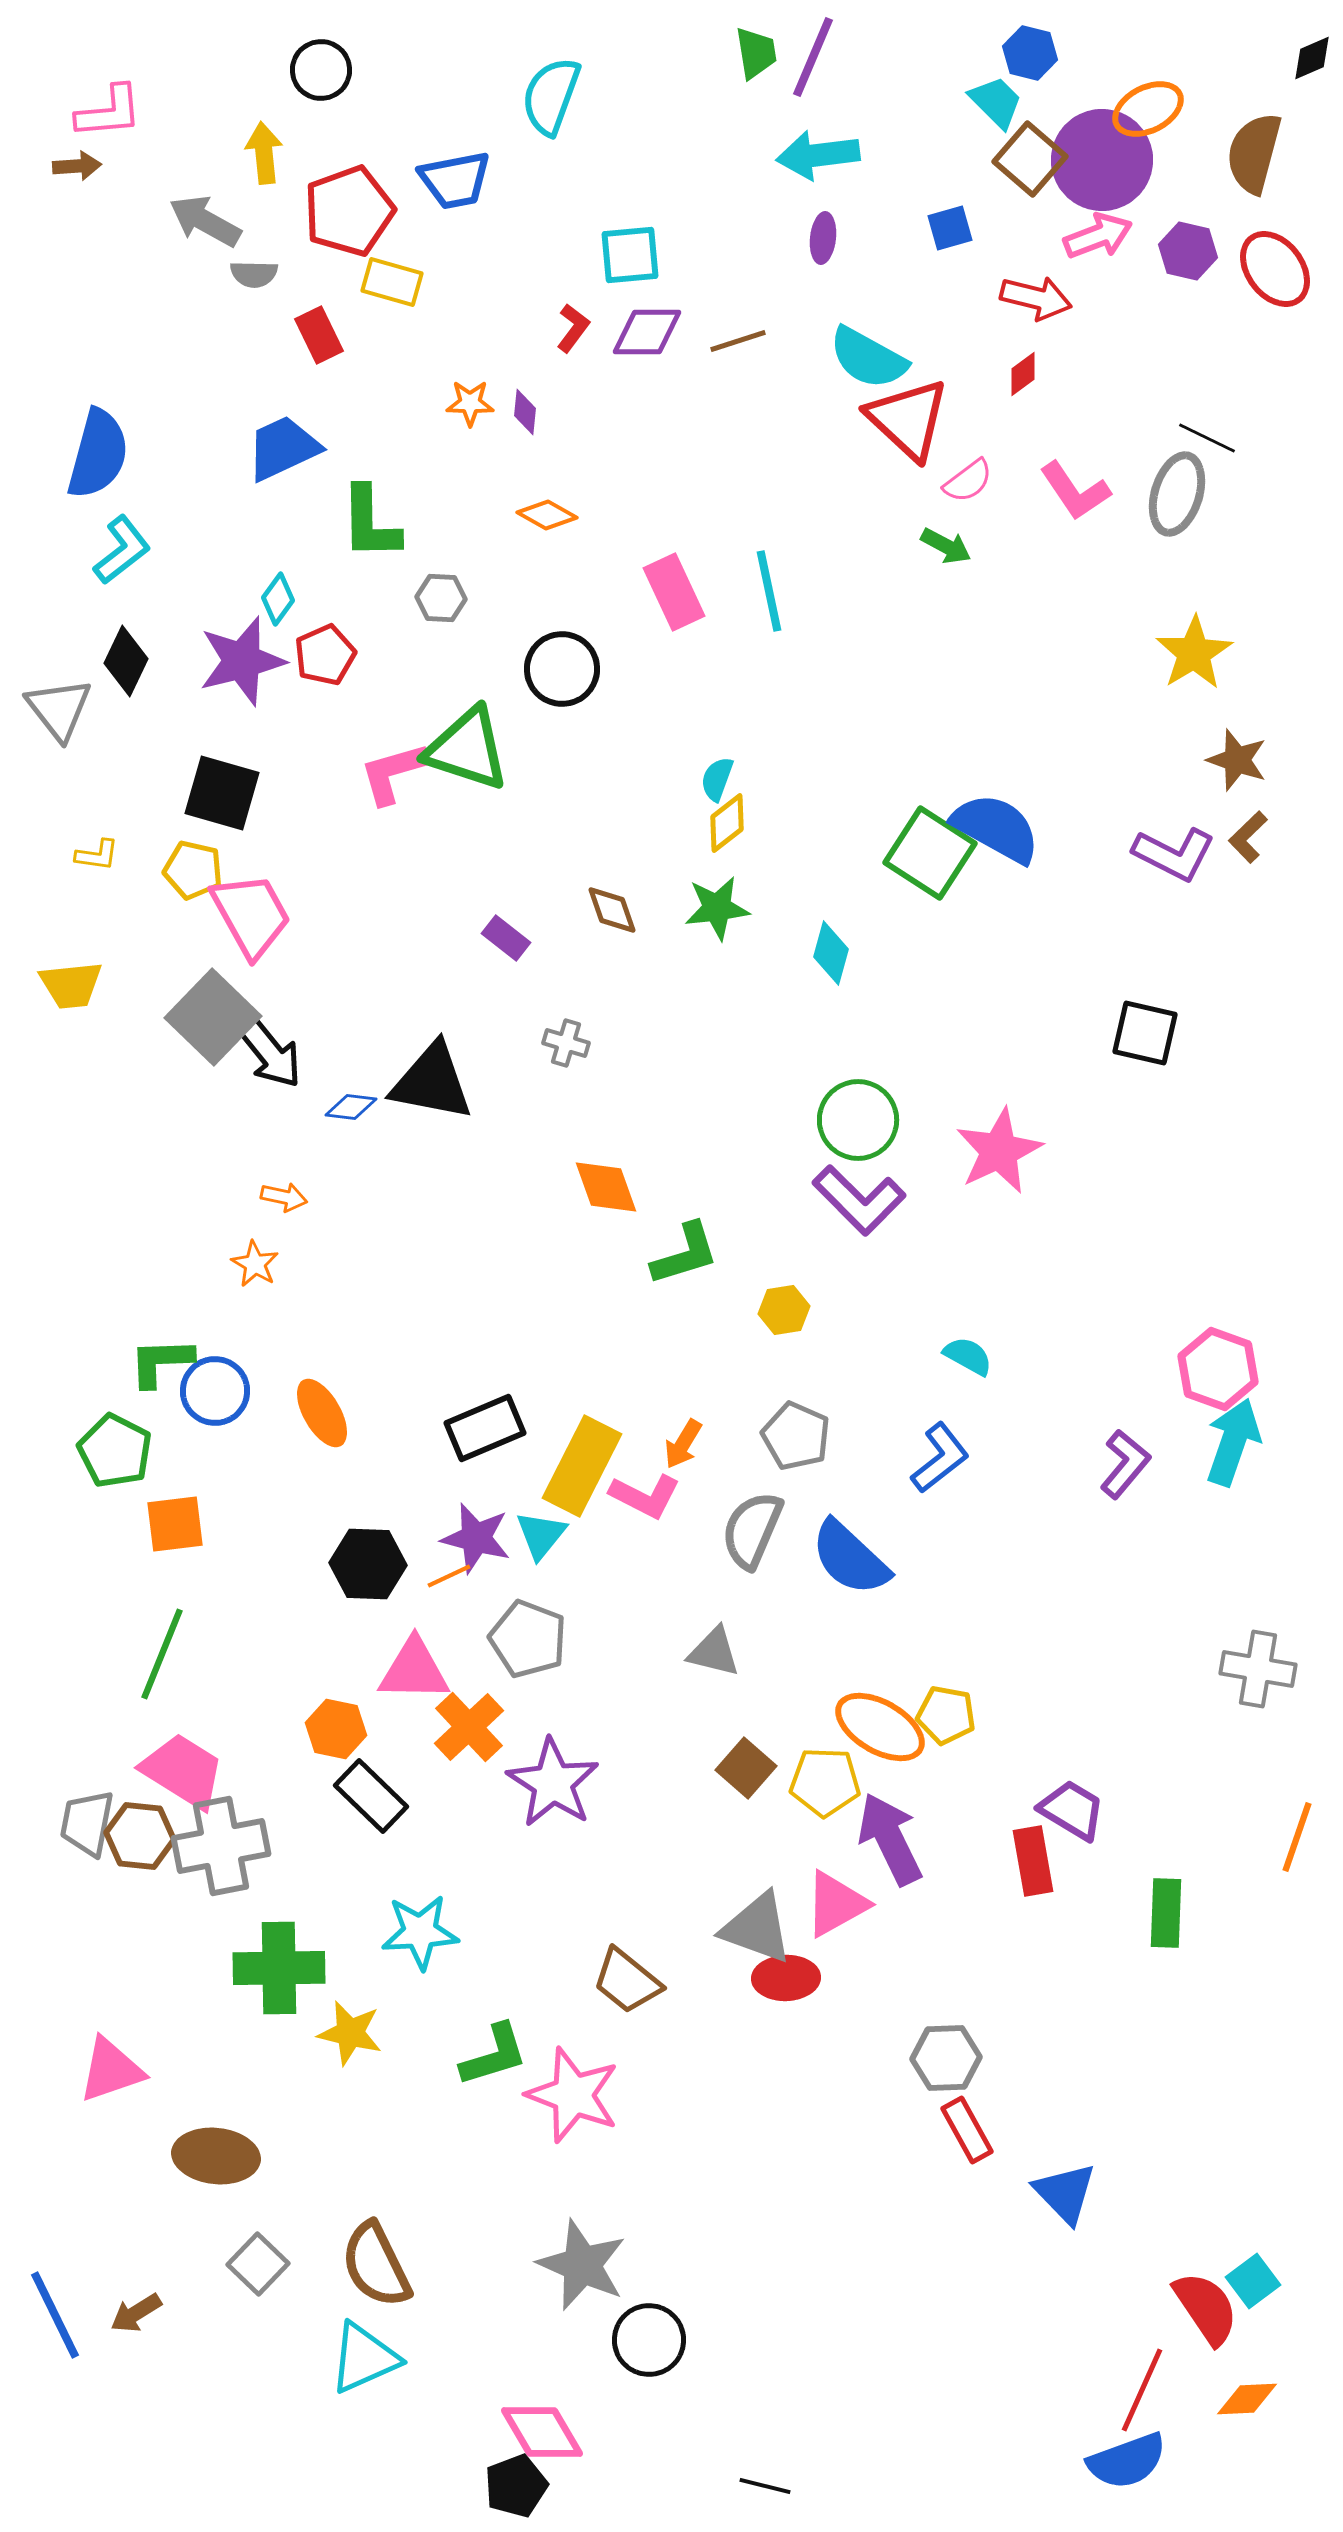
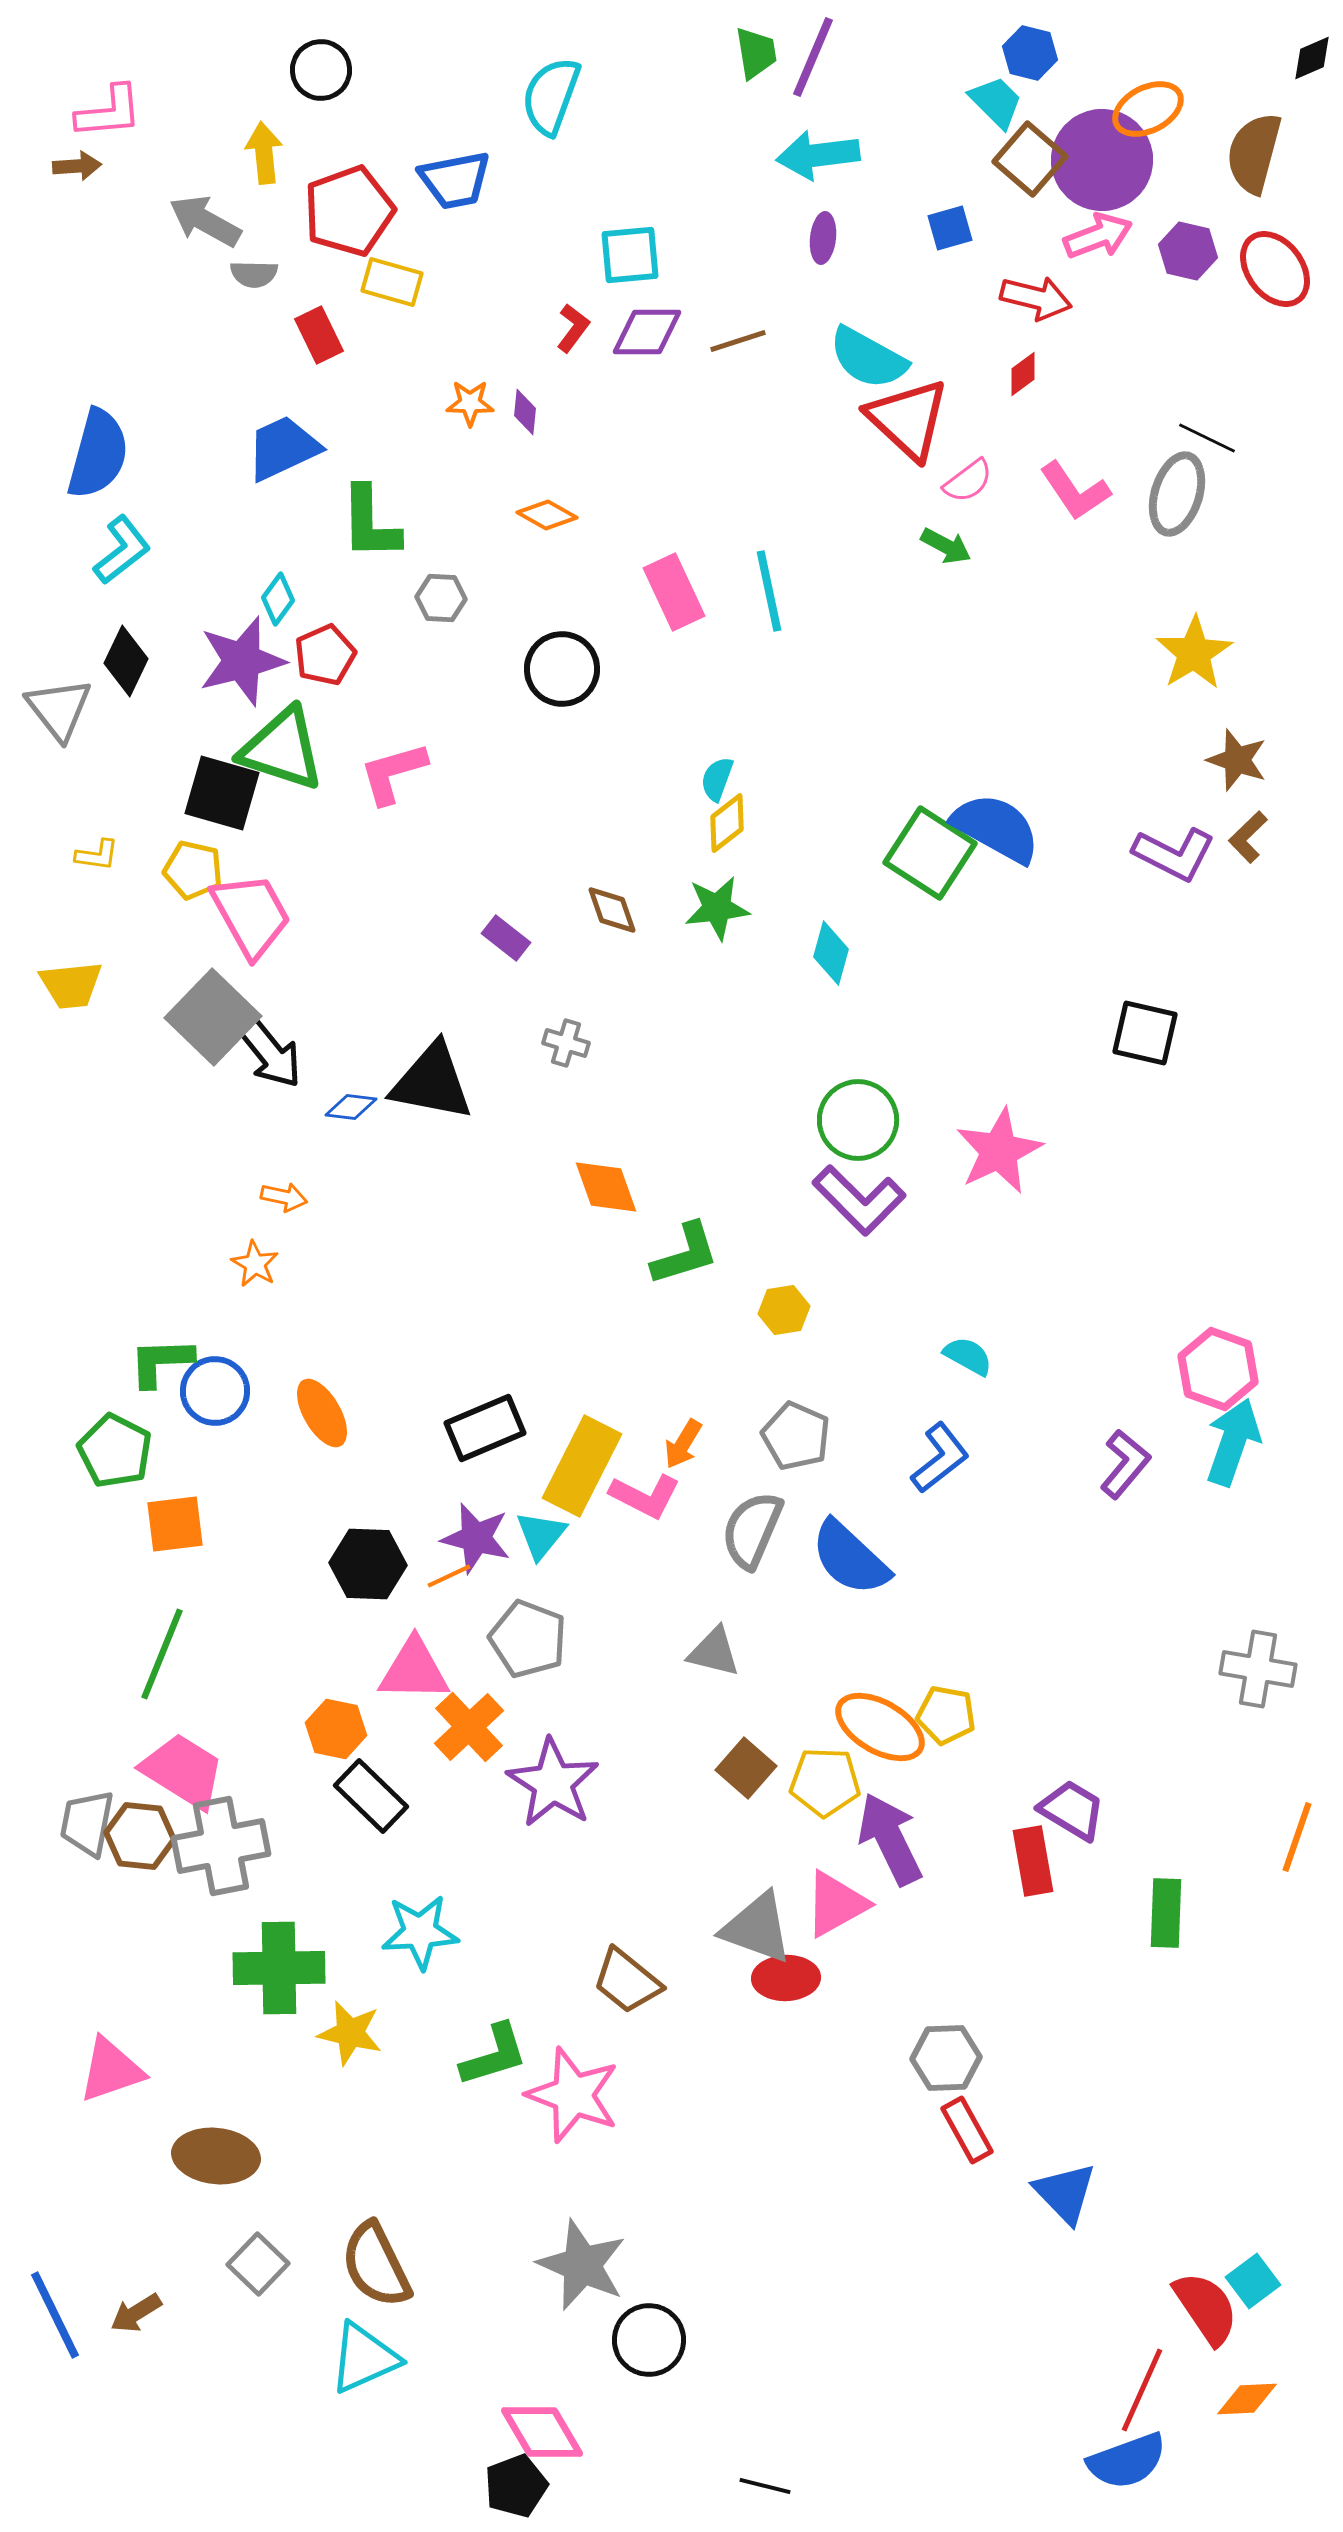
green triangle at (467, 749): moved 185 px left
